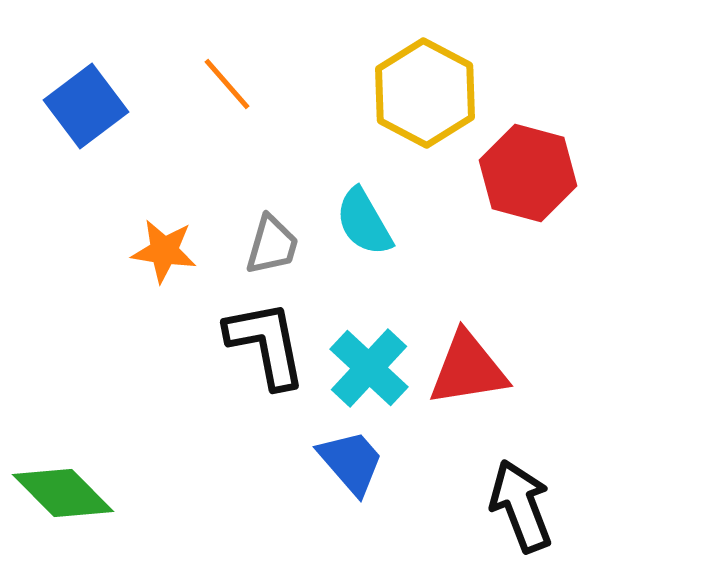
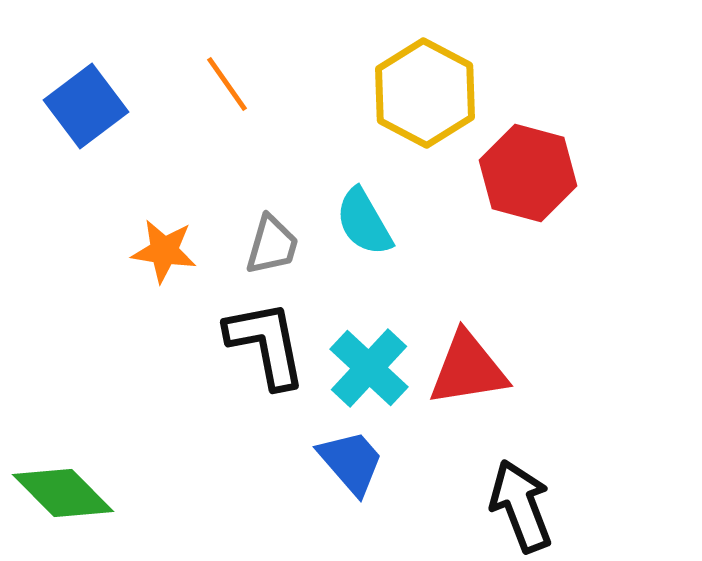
orange line: rotated 6 degrees clockwise
